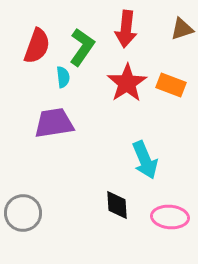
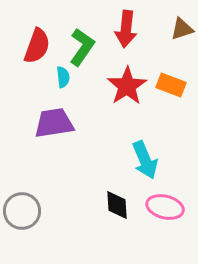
red star: moved 3 px down
gray circle: moved 1 px left, 2 px up
pink ellipse: moved 5 px left, 10 px up; rotated 9 degrees clockwise
